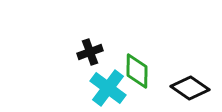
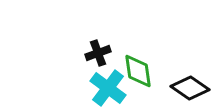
black cross: moved 8 px right, 1 px down
green diamond: moved 1 px right; rotated 9 degrees counterclockwise
